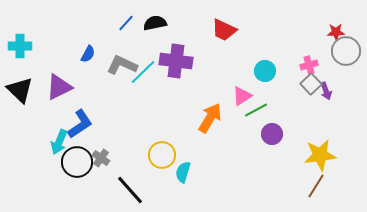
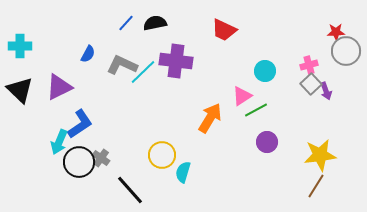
purple circle: moved 5 px left, 8 px down
black circle: moved 2 px right
